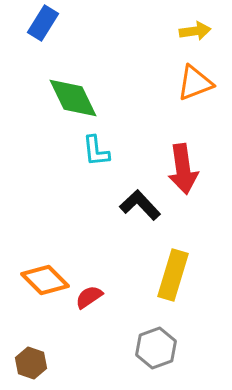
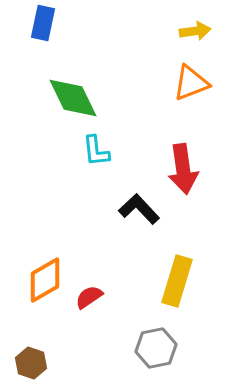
blue rectangle: rotated 20 degrees counterclockwise
orange triangle: moved 4 px left
black L-shape: moved 1 px left, 4 px down
yellow rectangle: moved 4 px right, 6 px down
orange diamond: rotated 75 degrees counterclockwise
gray hexagon: rotated 9 degrees clockwise
